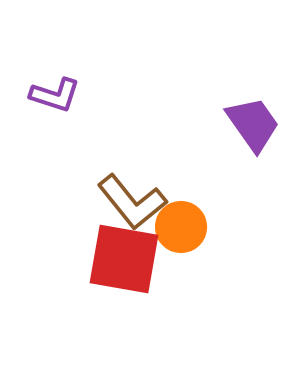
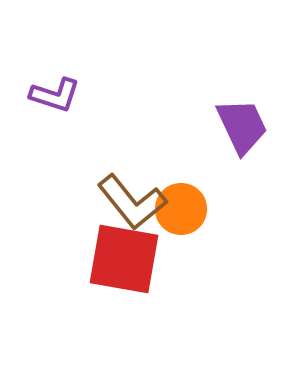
purple trapezoid: moved 11 px left, 2 px down; rotated 10 degrees clockwise
orange circle: moved 18 px up
